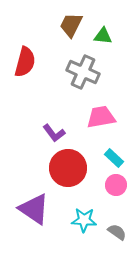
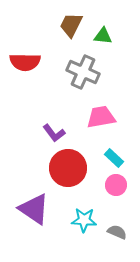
red semicircle: rotated 76 degrees clockwise
gray semicircle: rotated 12 degrees counterclockwise
